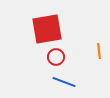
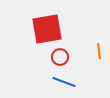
red circle: moved 4 px right
